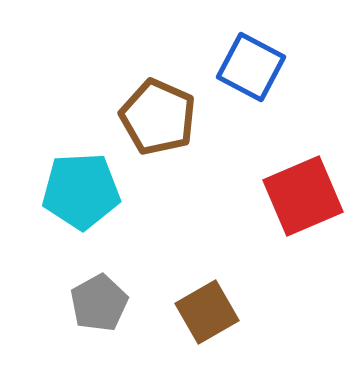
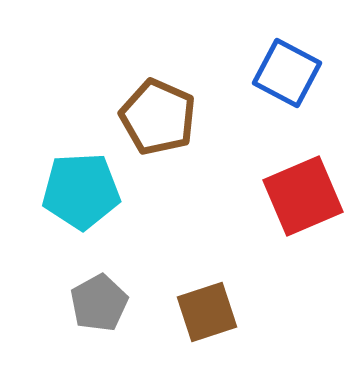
blue square: moved 36 px right, 6 px down
brown square: rotated 12 degrees clockwise
